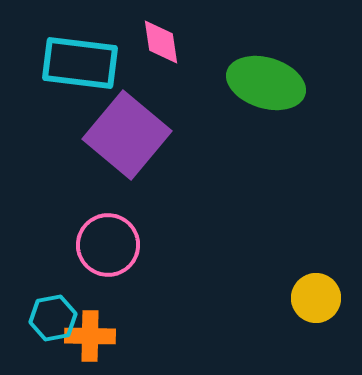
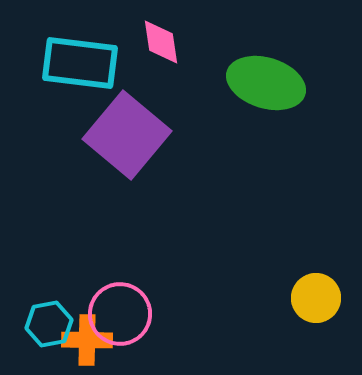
pink circle: moved 12 px right, 69 px down
cyan hexagon: moved 4 px left, 6 px down
orange cross: moved 3 px left, 4 px down
